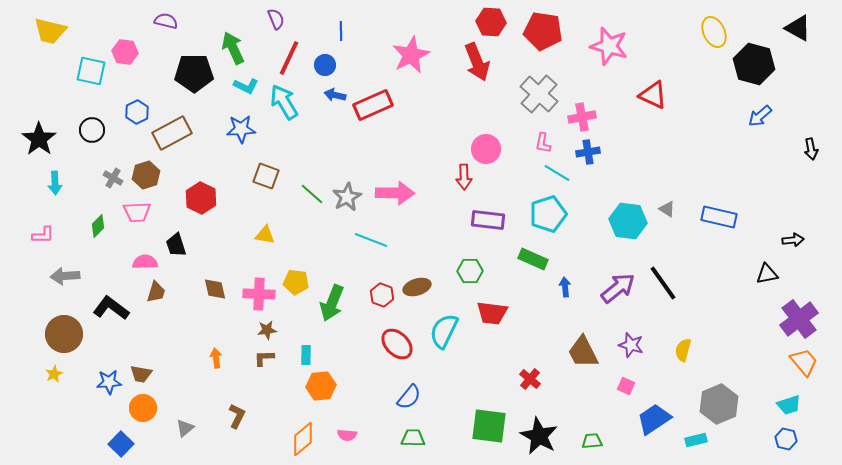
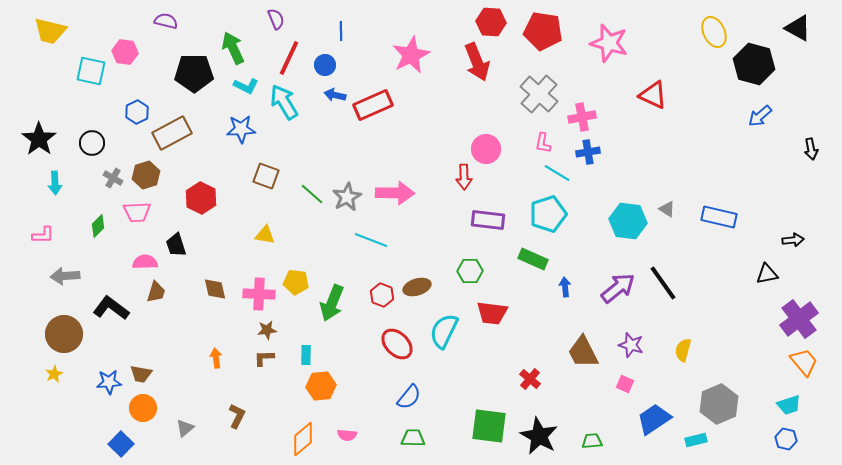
pink star at (609, 46): moved 3 px up
black circle at (92, 130): moved 13 px down
pink square at (626, 386): moved 1 px left, 2 px up
